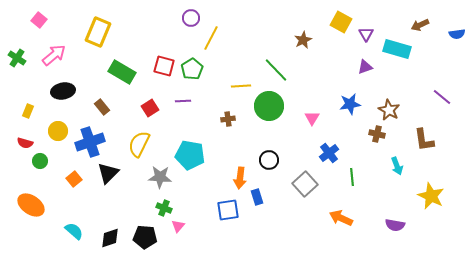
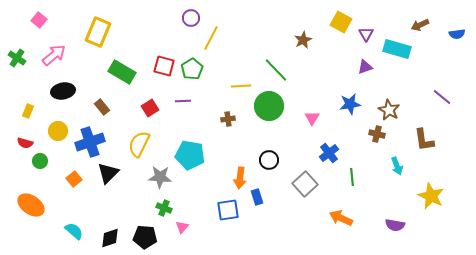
pink triangle at (178, 226): moved 4 px right, 1 px down
